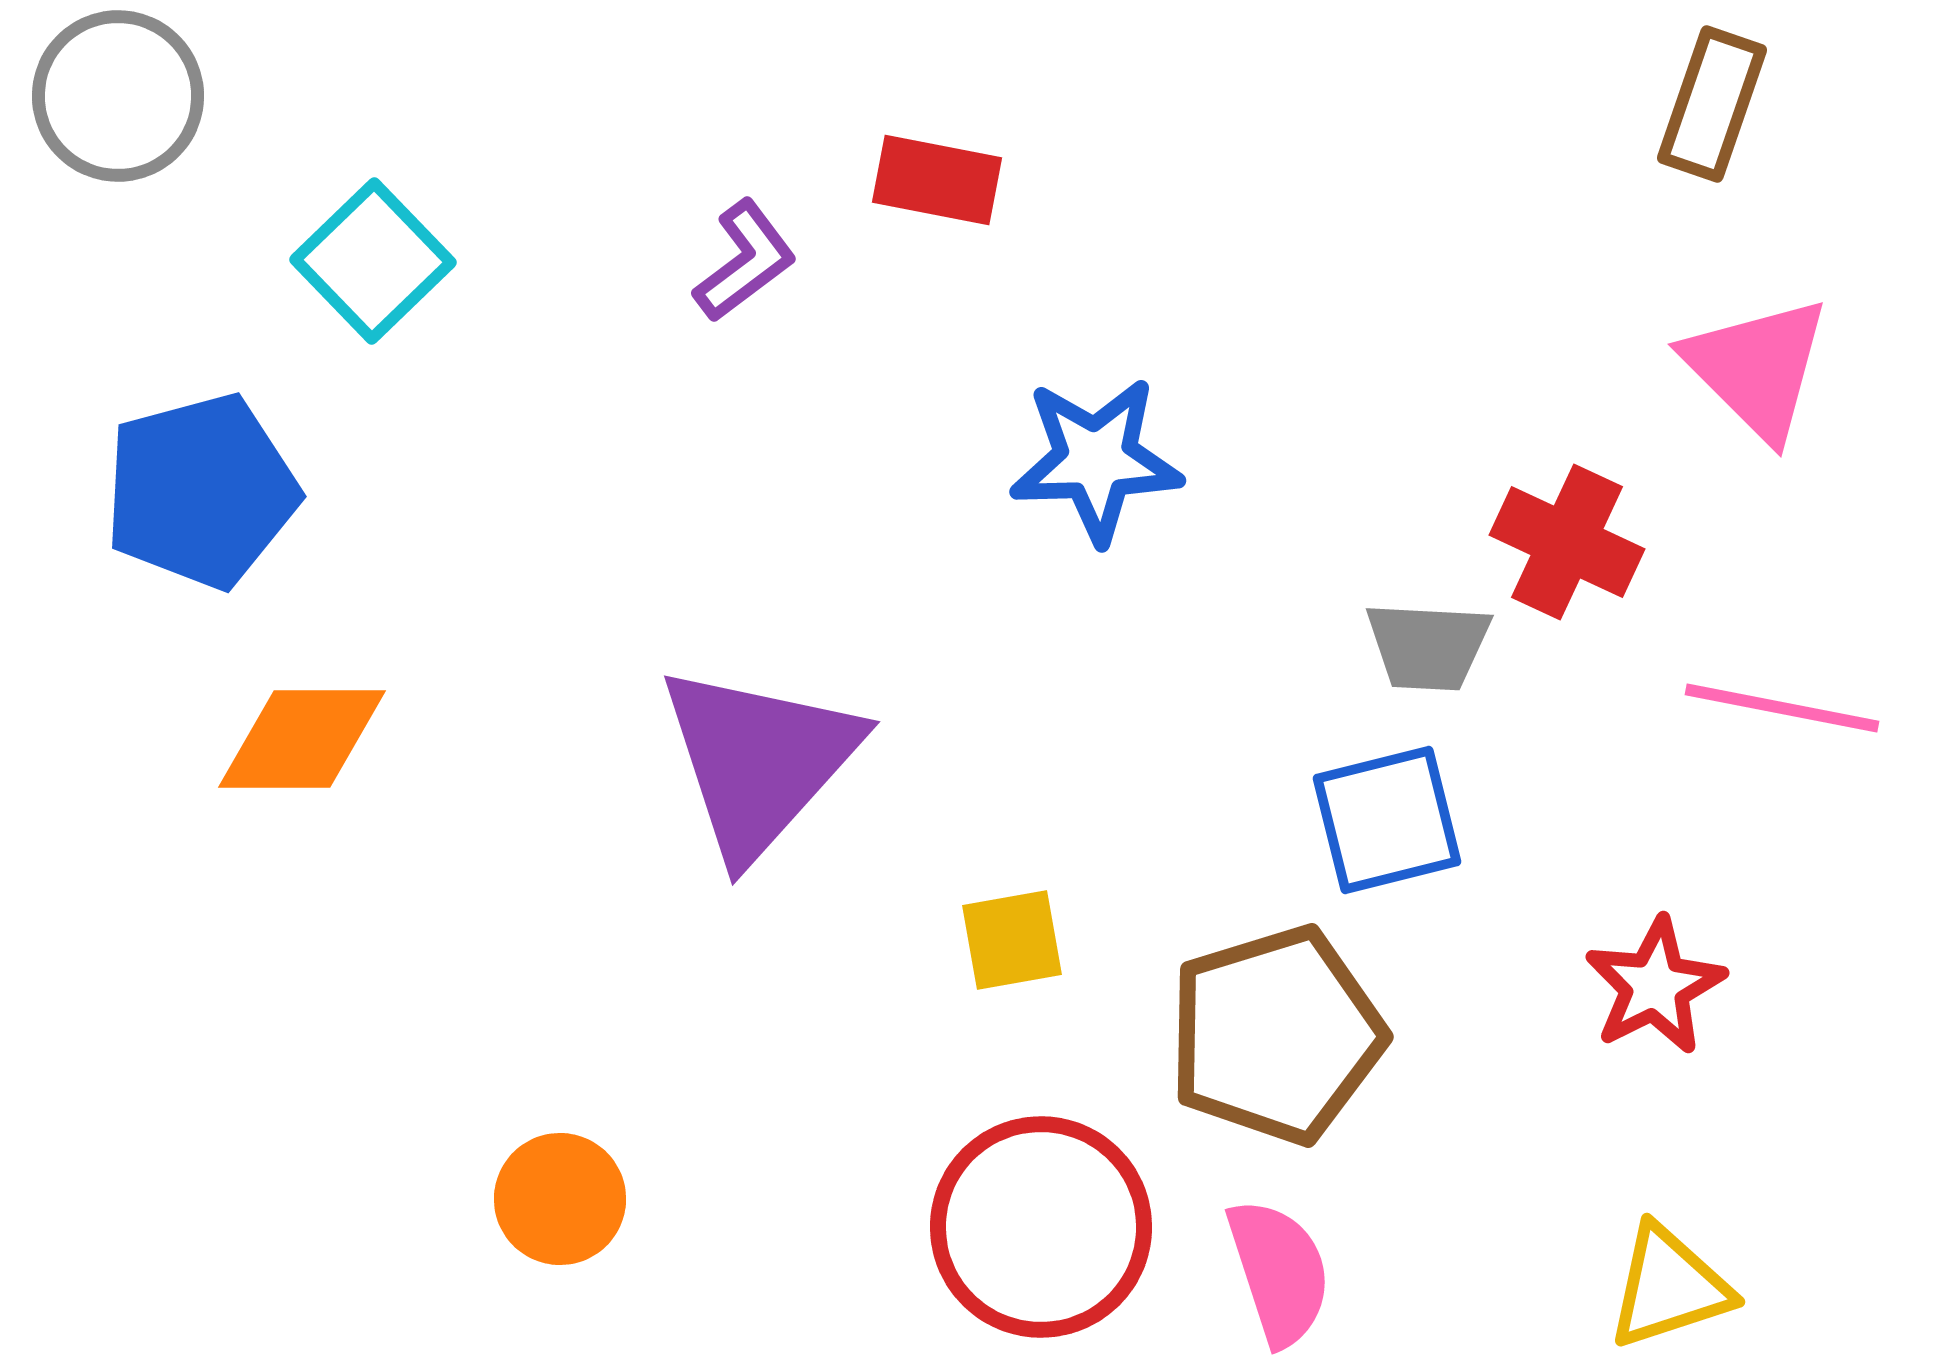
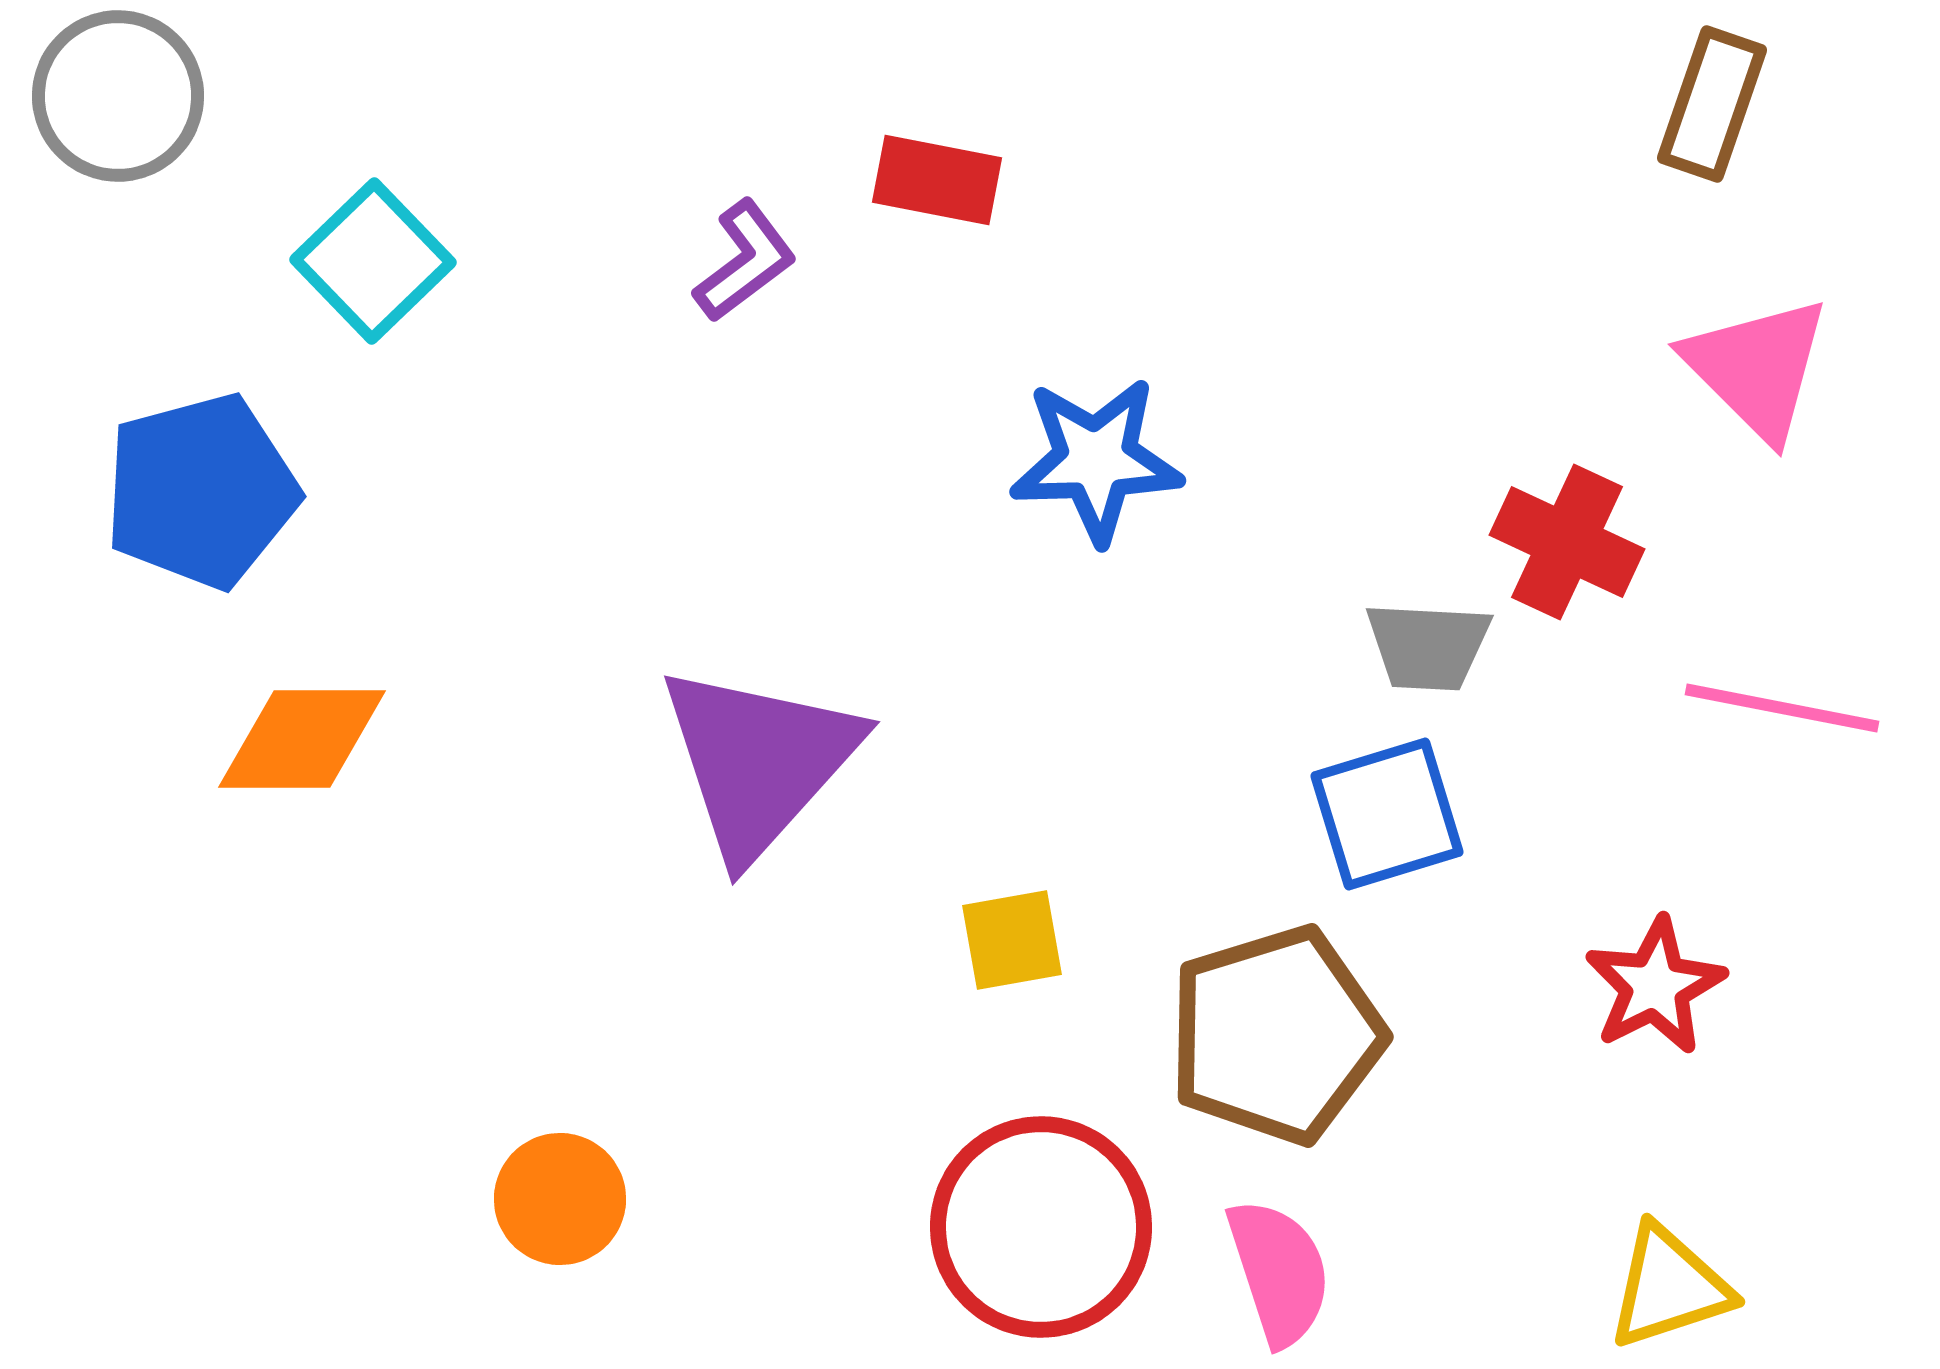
blue square: moved 6 px up; rotated 3 degrees counterclockwise
